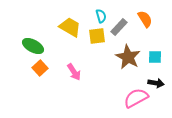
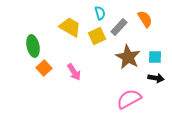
cyan semicircle: moved 1 px left, 3 px up
yellow square: rotated 18 degrees counterclockwise
green ellipse: rotated 50 degrees clockwise
orange square: moved 4 px right
black arrow: moved 5 px up
pink semicircle: moved 7 px left, 1 px down
